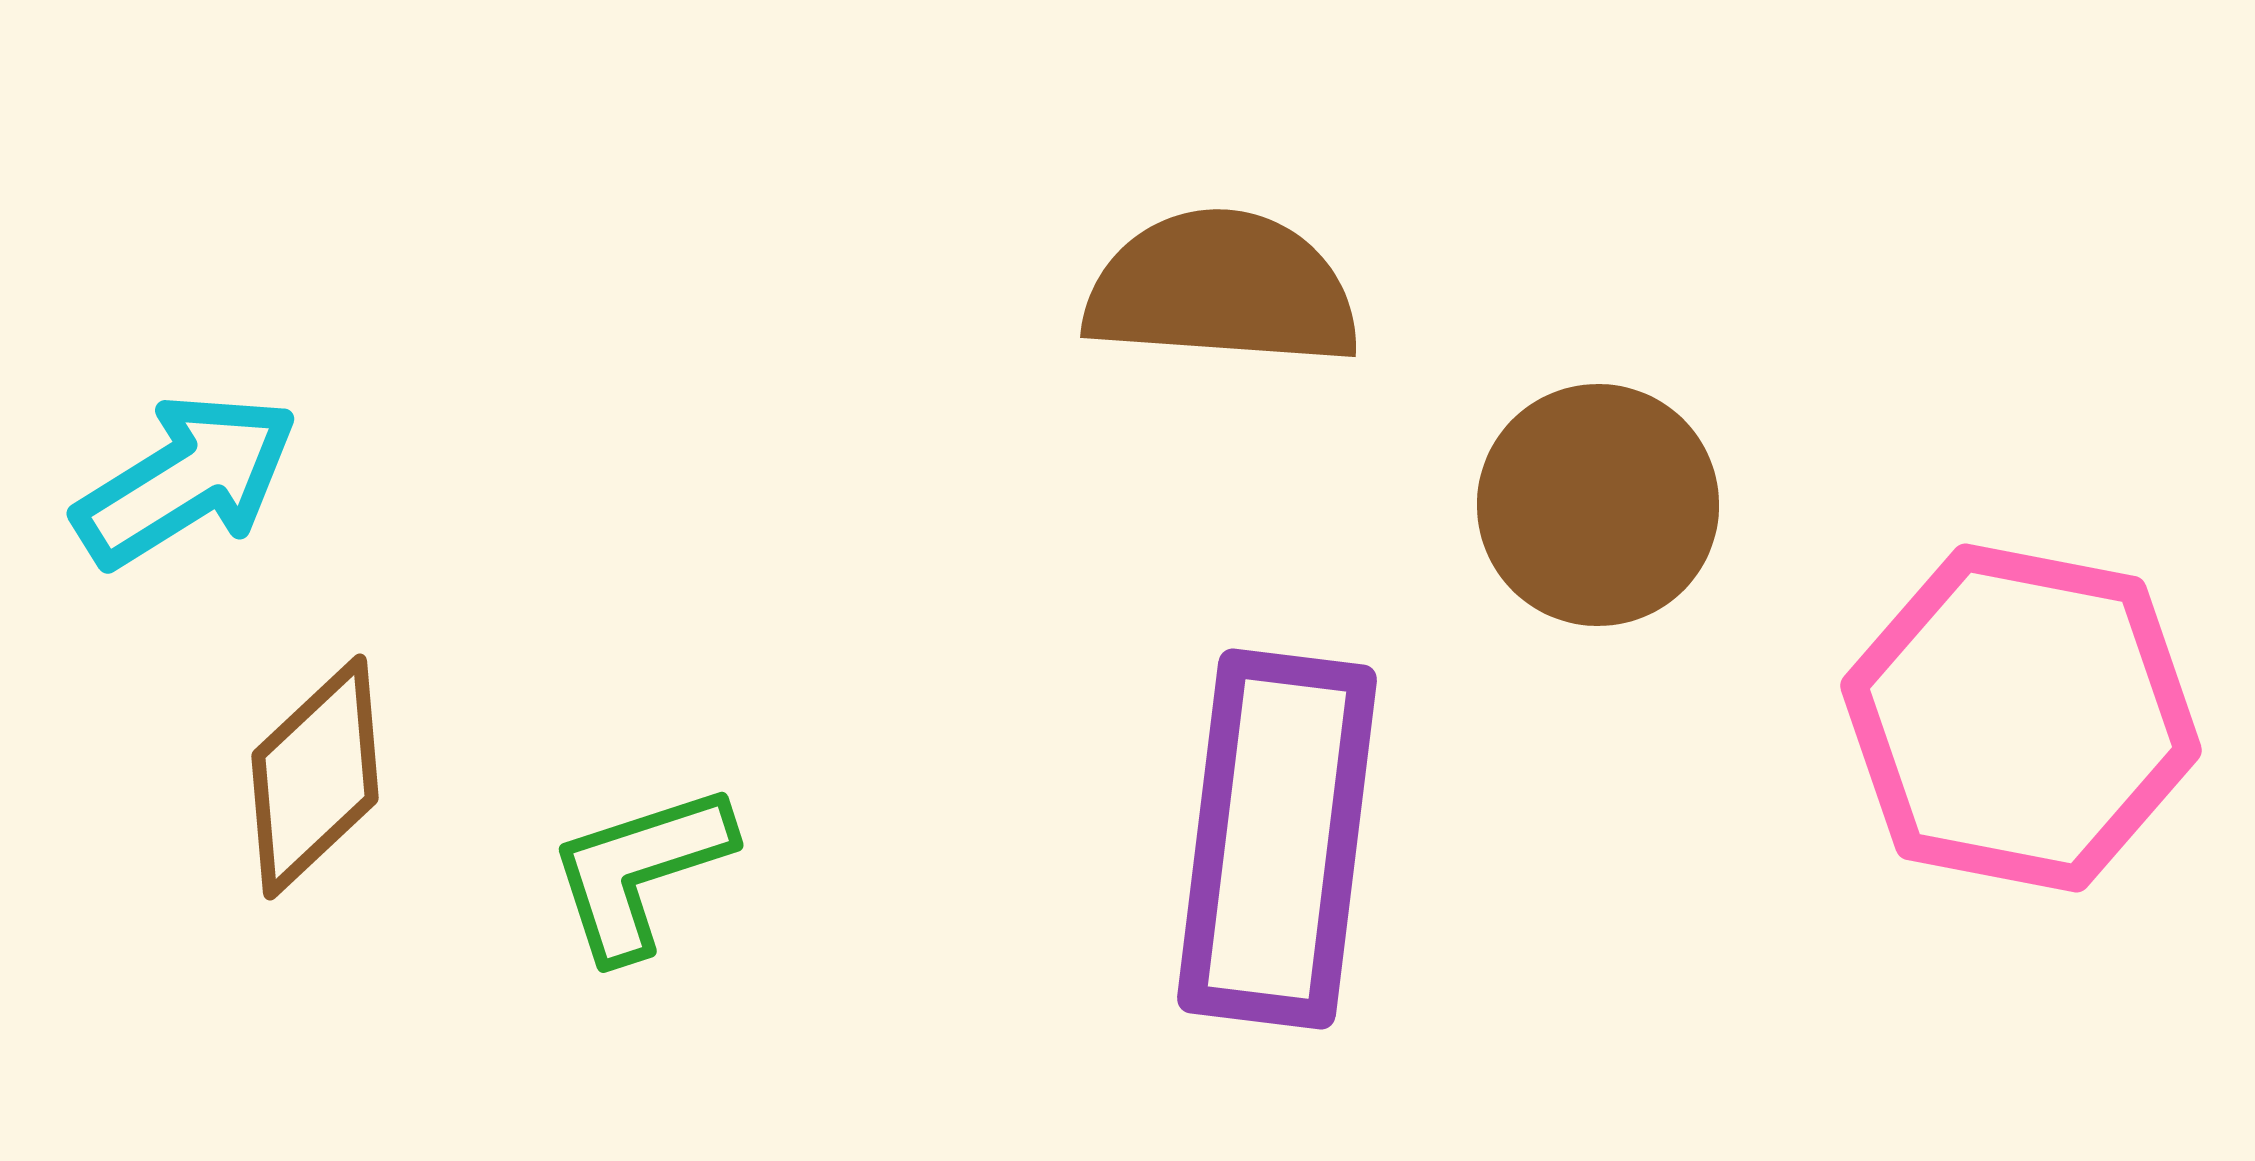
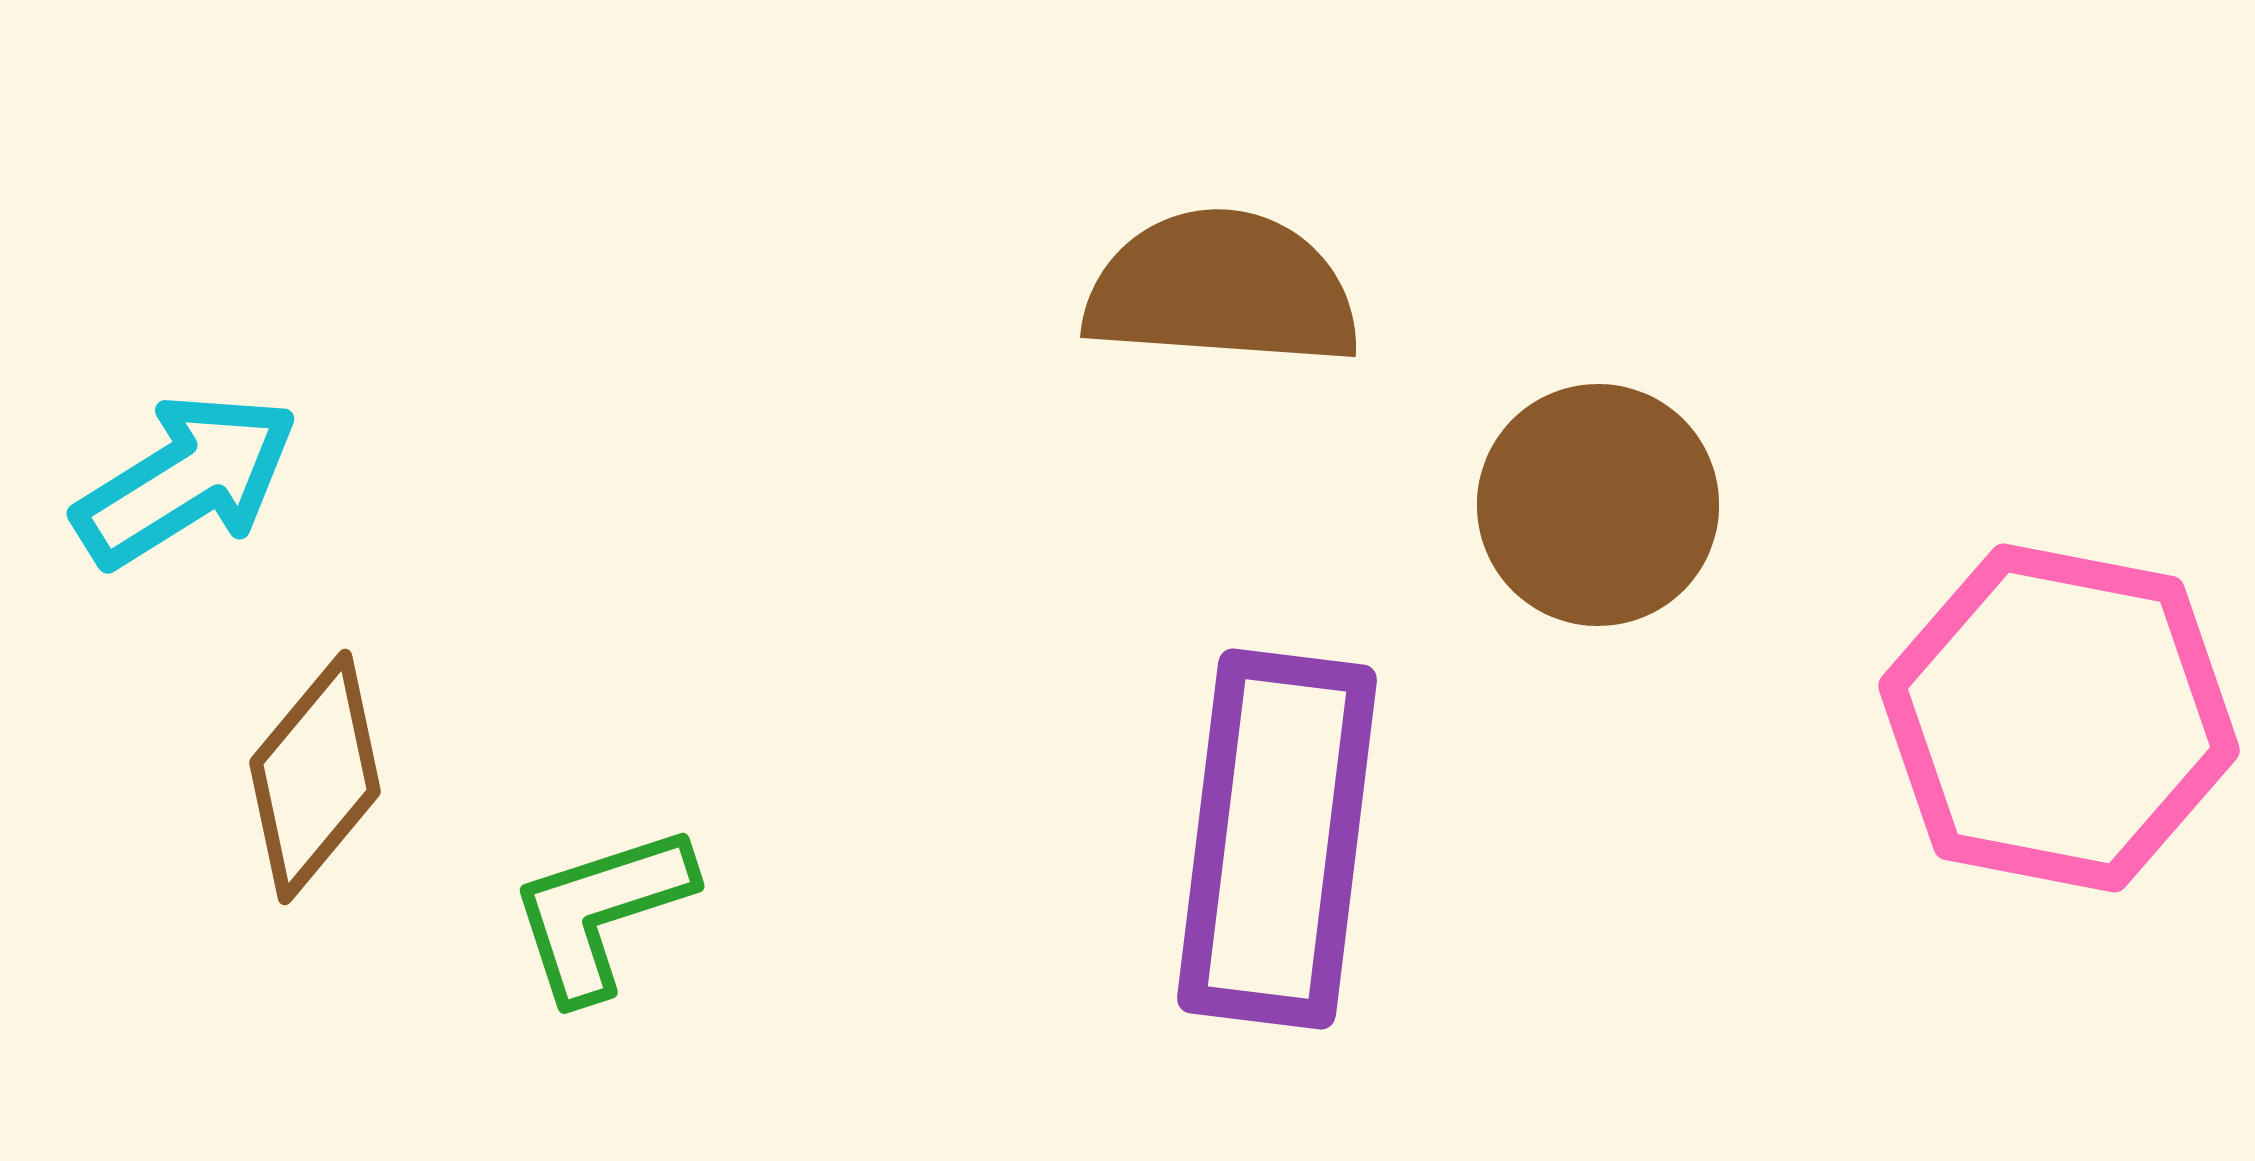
pink hexagon: moved 38 px right
brown diamond: rotated 7 degrees counterclockwise
green L-shape: moved 39 px left, 41 px down
